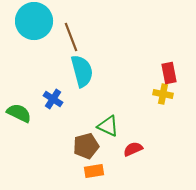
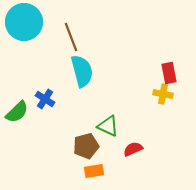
cyan circle: moved 10 px left, 1 px down
blue cross: moved 8 px left
green semicircle: moved 2 px left, 1 px up; rotated 110 degrees clockwise
